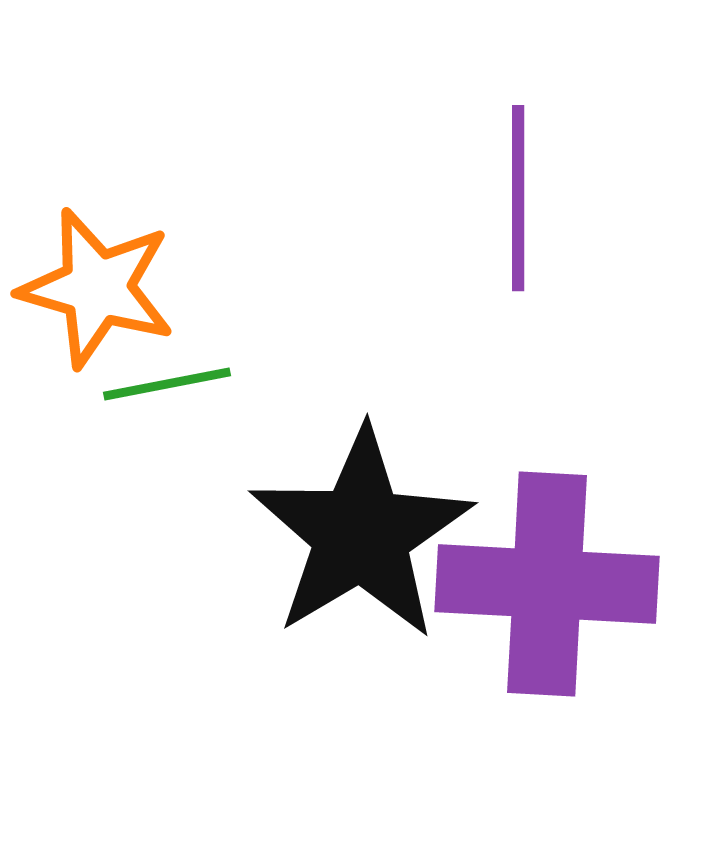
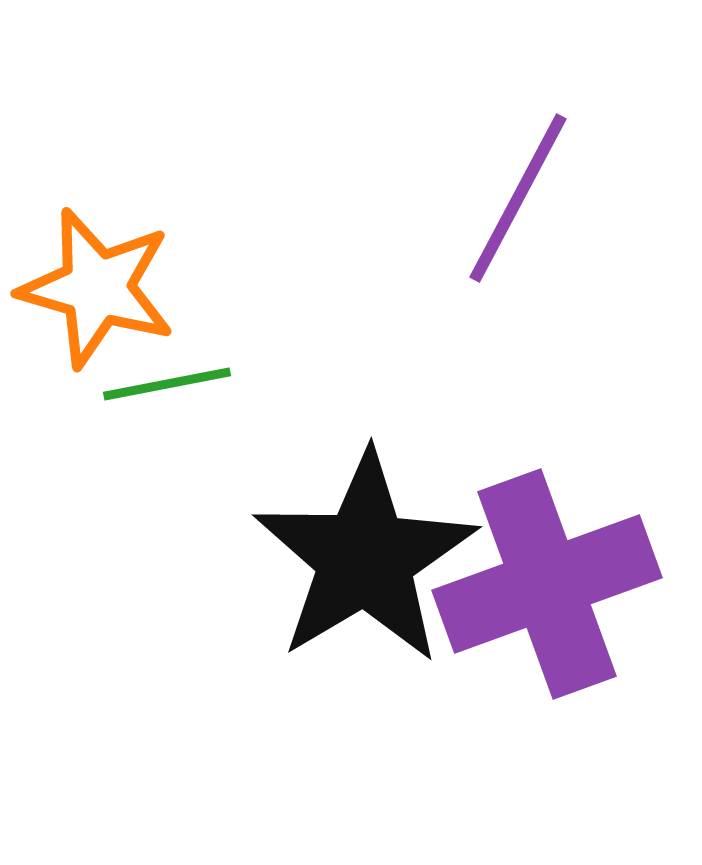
purple line: rotated 28 degrees clockwise
black star: moved 4 px right, 24 px down
purple cross: rotated 23 degrees counterclockwise
